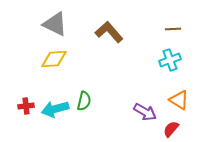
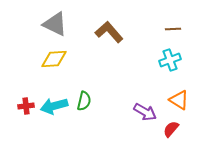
cyan arrow: moved 1 px left, 3 px up
